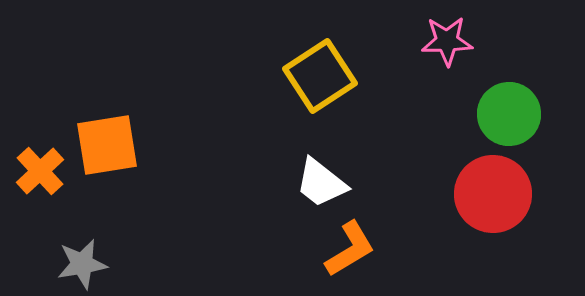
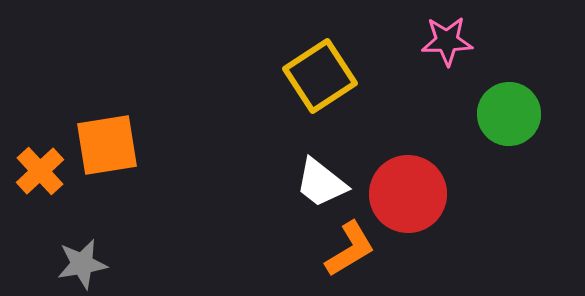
red circle: moved 85 px left
